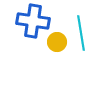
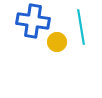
cyan line: moved 6 px up
